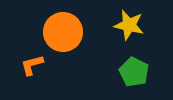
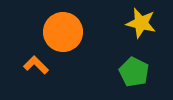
yellow star: moved 12 px right, 2 px up
orange L-shape: moved 4 px right; rotated 60 degrees clockwise
